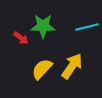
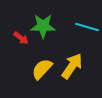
cyan line: rotated 30 degrees clockwise
